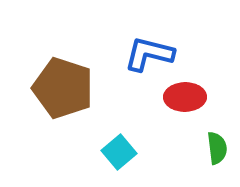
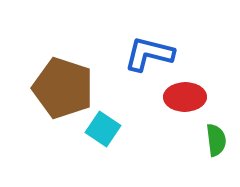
green semicircle: moved 1 px left, 8 px up
cyan square: moved 16 px left, 23 px up; rotated 16 degrees counterclockwise
